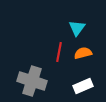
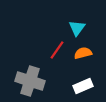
red line: moved 2 px left, 2 px up; rotated 24 degrees clockwise
gray cross: moved 2 px left
